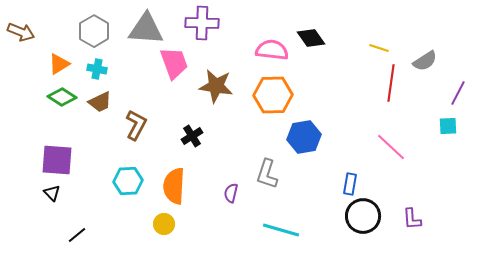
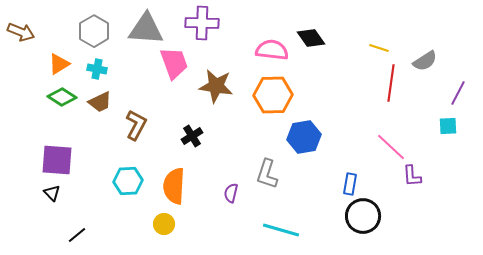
purple L-shape: moved 43 px up
